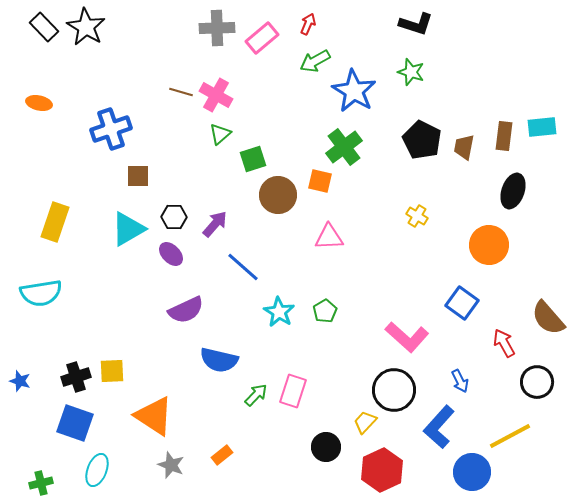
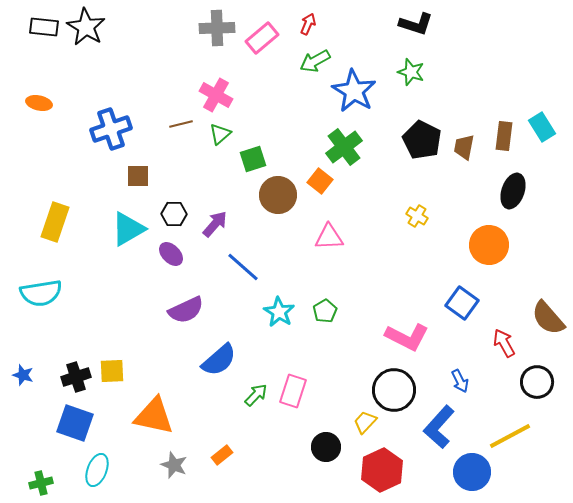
black rectangle at (44, 27): rotated 40 degrees counterclockwise
brown line at (181, 92): moved 32 px down; rotated 30 degrees counterclockwise
cyan rectangle at (542, 127): rotated 64 degrees clockwise
orange square at (320, 181): rotated 25 degrees clockwise
black hexagon at (174, 217): moved 3 px up
pink L-shape at (407, 337): rotated 15 degrees counterclockwise
blue semicircle at (219, 360): rotated 54 degrees counterclockwise
blue star at (20, 381): moved 3 px right, 6 px up
orange triangle at (154, 416): rotated 21 degrees counterclockwise
gray star at (171, 465): moved 3 px right
